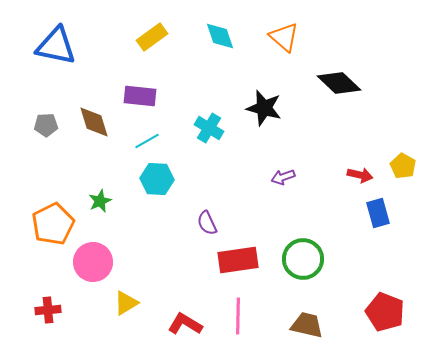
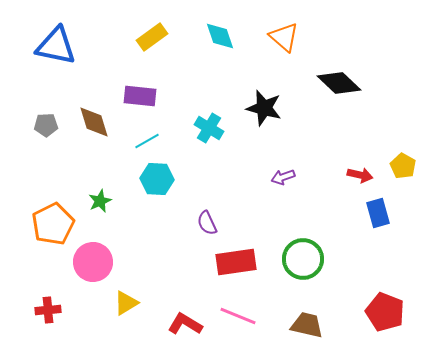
red rectangle: moved 2 px left, 2 px down
pink line: rotated 69 degrees counterclockwise
